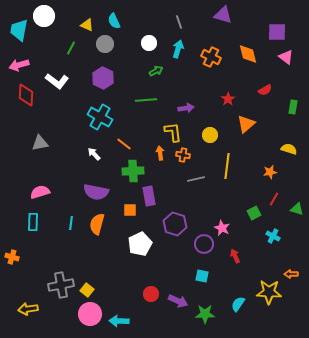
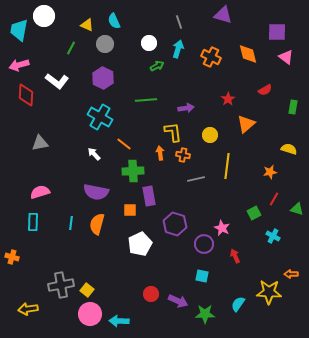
green arrow at (156, 71): moved 1 px right, 5 px up
